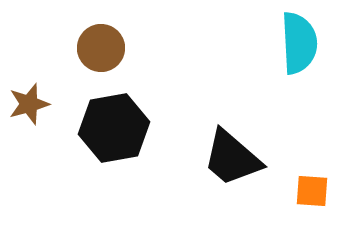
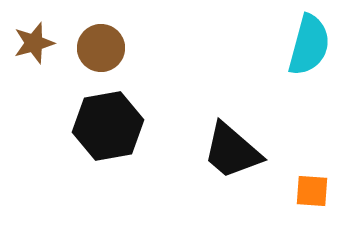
cyan semicircle: moved 10 px right, 2 px down; rotated 18 degrees clockwise
brown star: moved 5 px right, 61 px up
black hexagon: moved 6 px left, 2 px up
black trapezoid: moved 7 px up
